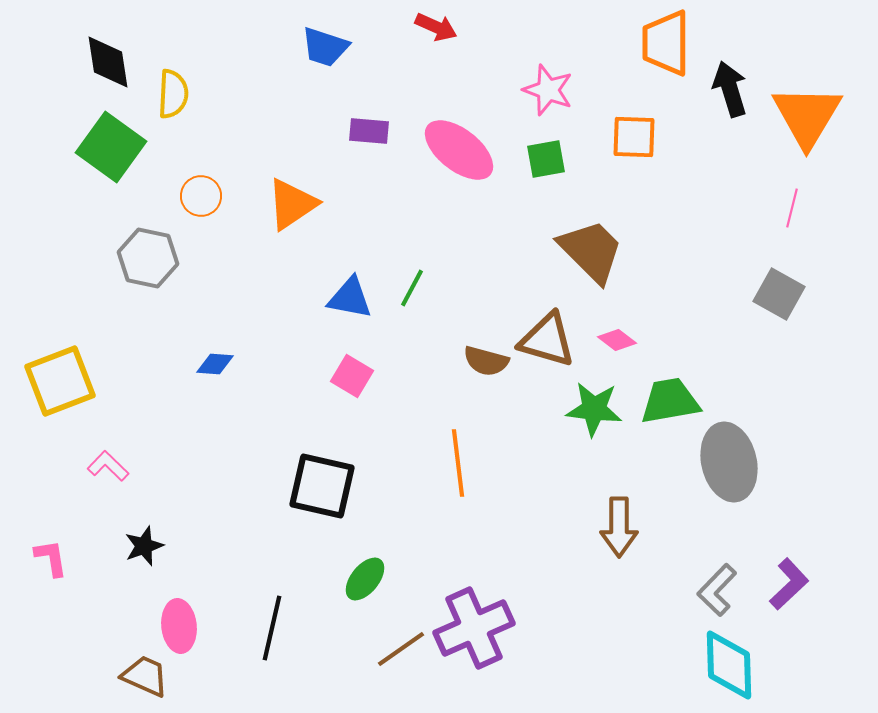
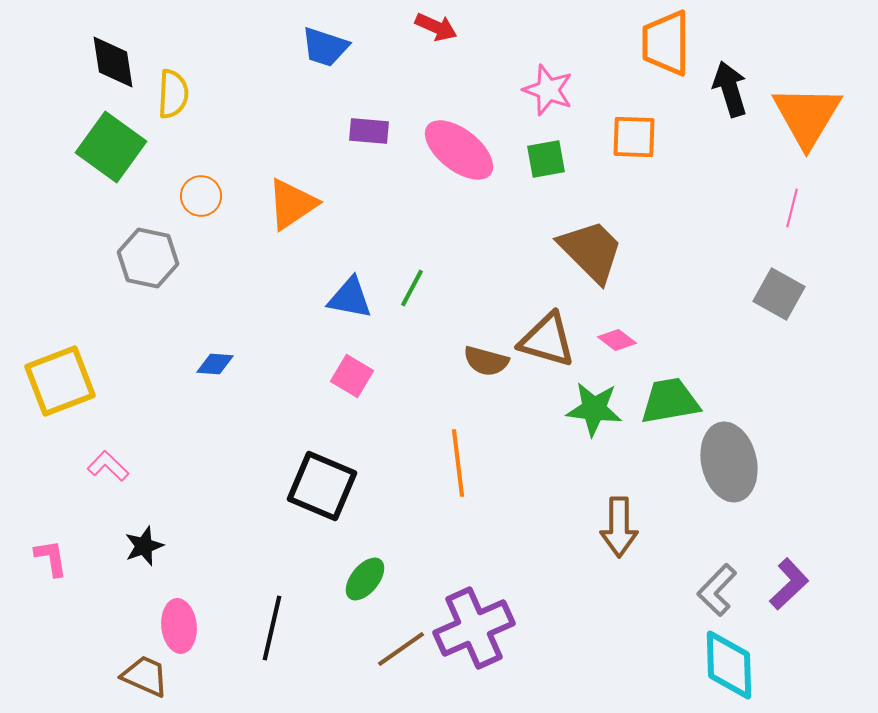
black diamond at (108, 62): moved 5 px right
black square at (322, 486): rotated 10 degrees clockwise
